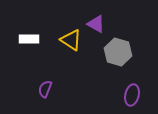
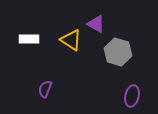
purple ellipse: moved 1 px down
